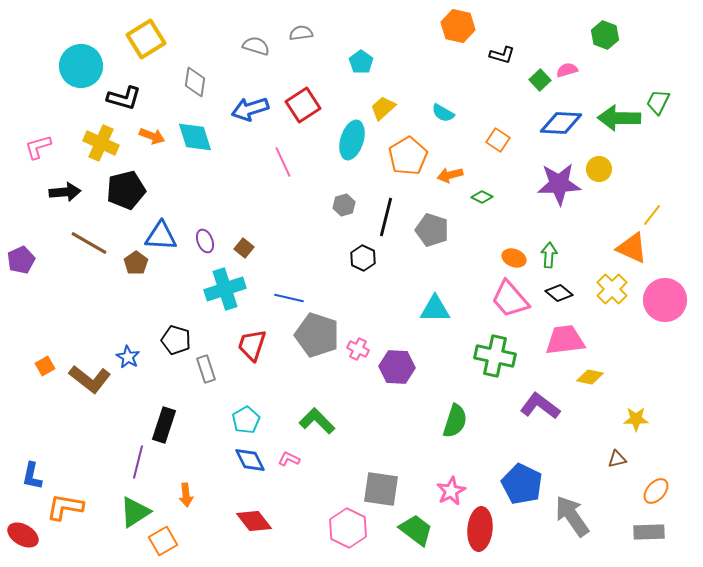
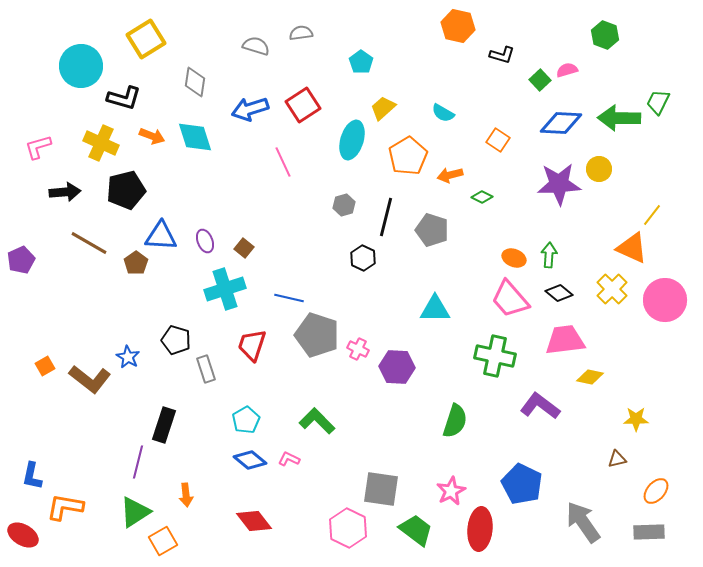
blue diamond at (250, 460): rotated 24 degrees counterclockwise
gray arrow at (572, 516): moved 11 px right, 6 px down
